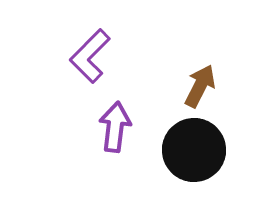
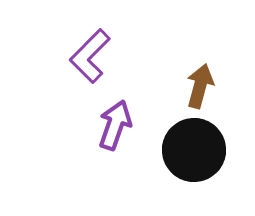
brown arrow: rotated 12 degrees counterclockwise
purple arrow: moved 2 px up; rotated 12 degrees clockwise
